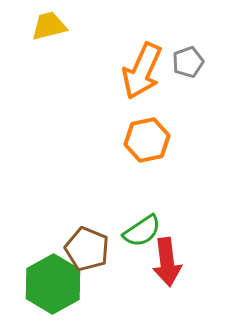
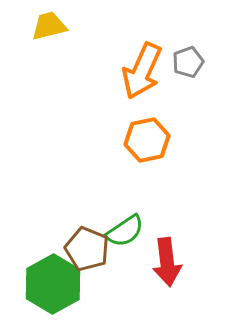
green semicircle: moved 17 px left
